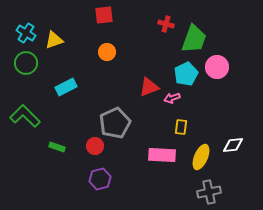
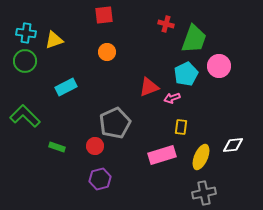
cyan cross: rotated 24 degrees counterclockwise
green circle: moved 1 px left, 2 px up
pink circle: moved 2 px right, 1 px up
pink rectangle: rotated 20 degrees counterclockwise
gray cross: moved 5 px left, 1 px down
